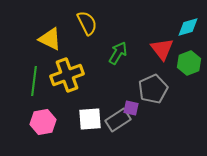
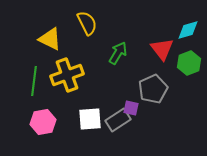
cyan diamond: moved 3 px down
